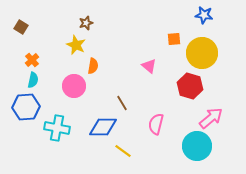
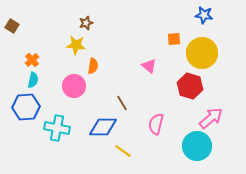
brown square: moved 9 px left, 1 px up
yellow star: rotated 18 degrees counterclockwise
